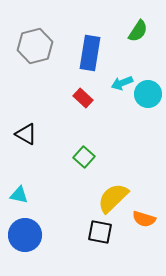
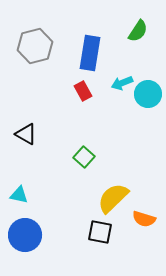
red rectangle: moved 7 px up; rotated 18 degrees clockwise
